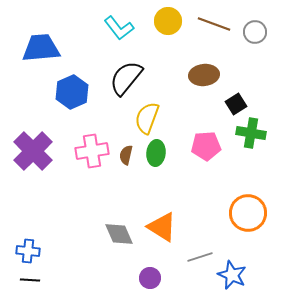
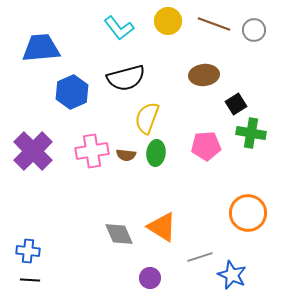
gray circle: moved 1 px left, 2 px up
black semicircle: rotated 144 degrees counterclockwise
brown semicircle: rotated 96 degrees counterclockwise
